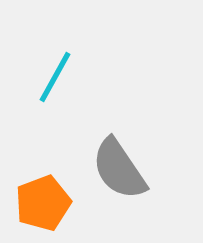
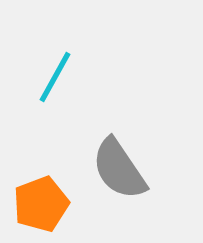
orange pentagon: moved 2 px left, 1 px down
